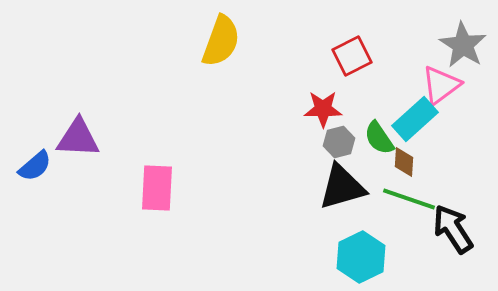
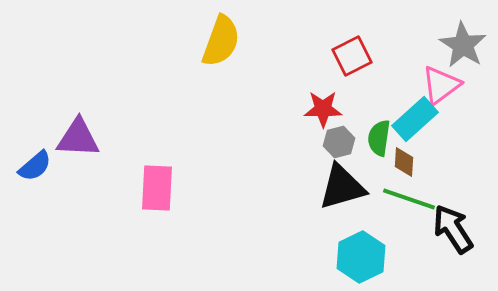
green semicircle: rotated 42 degrees clockwise
